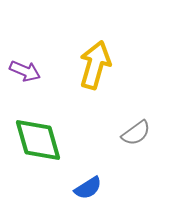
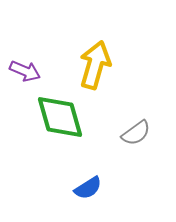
green diamond: moved 22 px right, 23 px up
